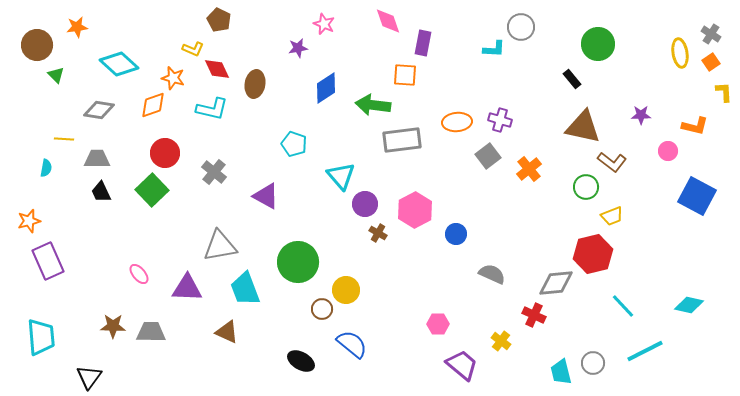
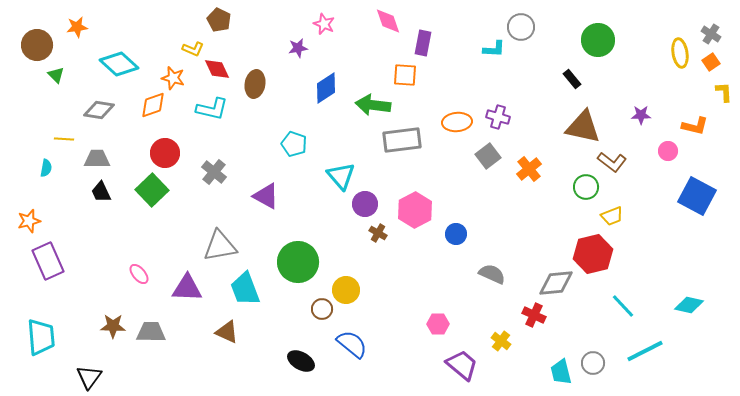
green circle at (598, 44): moved 4 px up
purple cross at (500, 120): moved 2 px left, 3 px up
